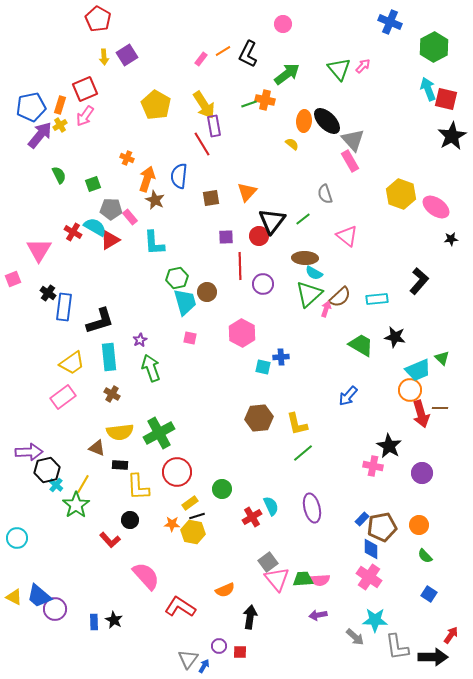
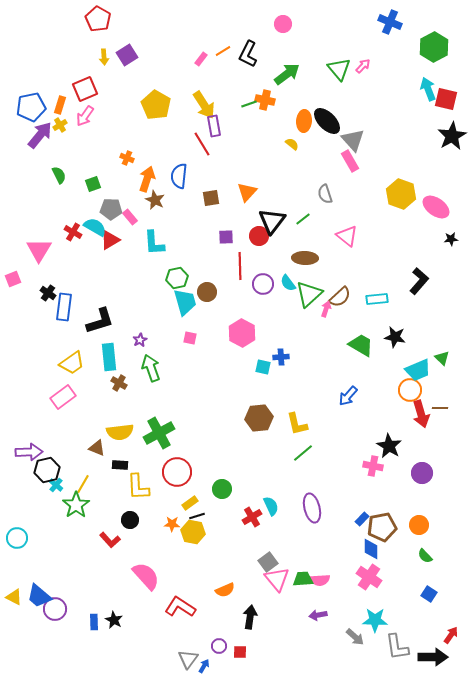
cyan semicircle at (314, 273): moved 26 px left, 10 px down; rotated 24 degrees clockwise
brown cross at (112, 394): moved 7 px right, 11 px up
